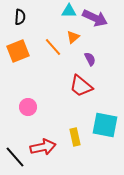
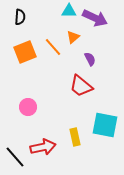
orange square: moved 7 px right, 1 px down
